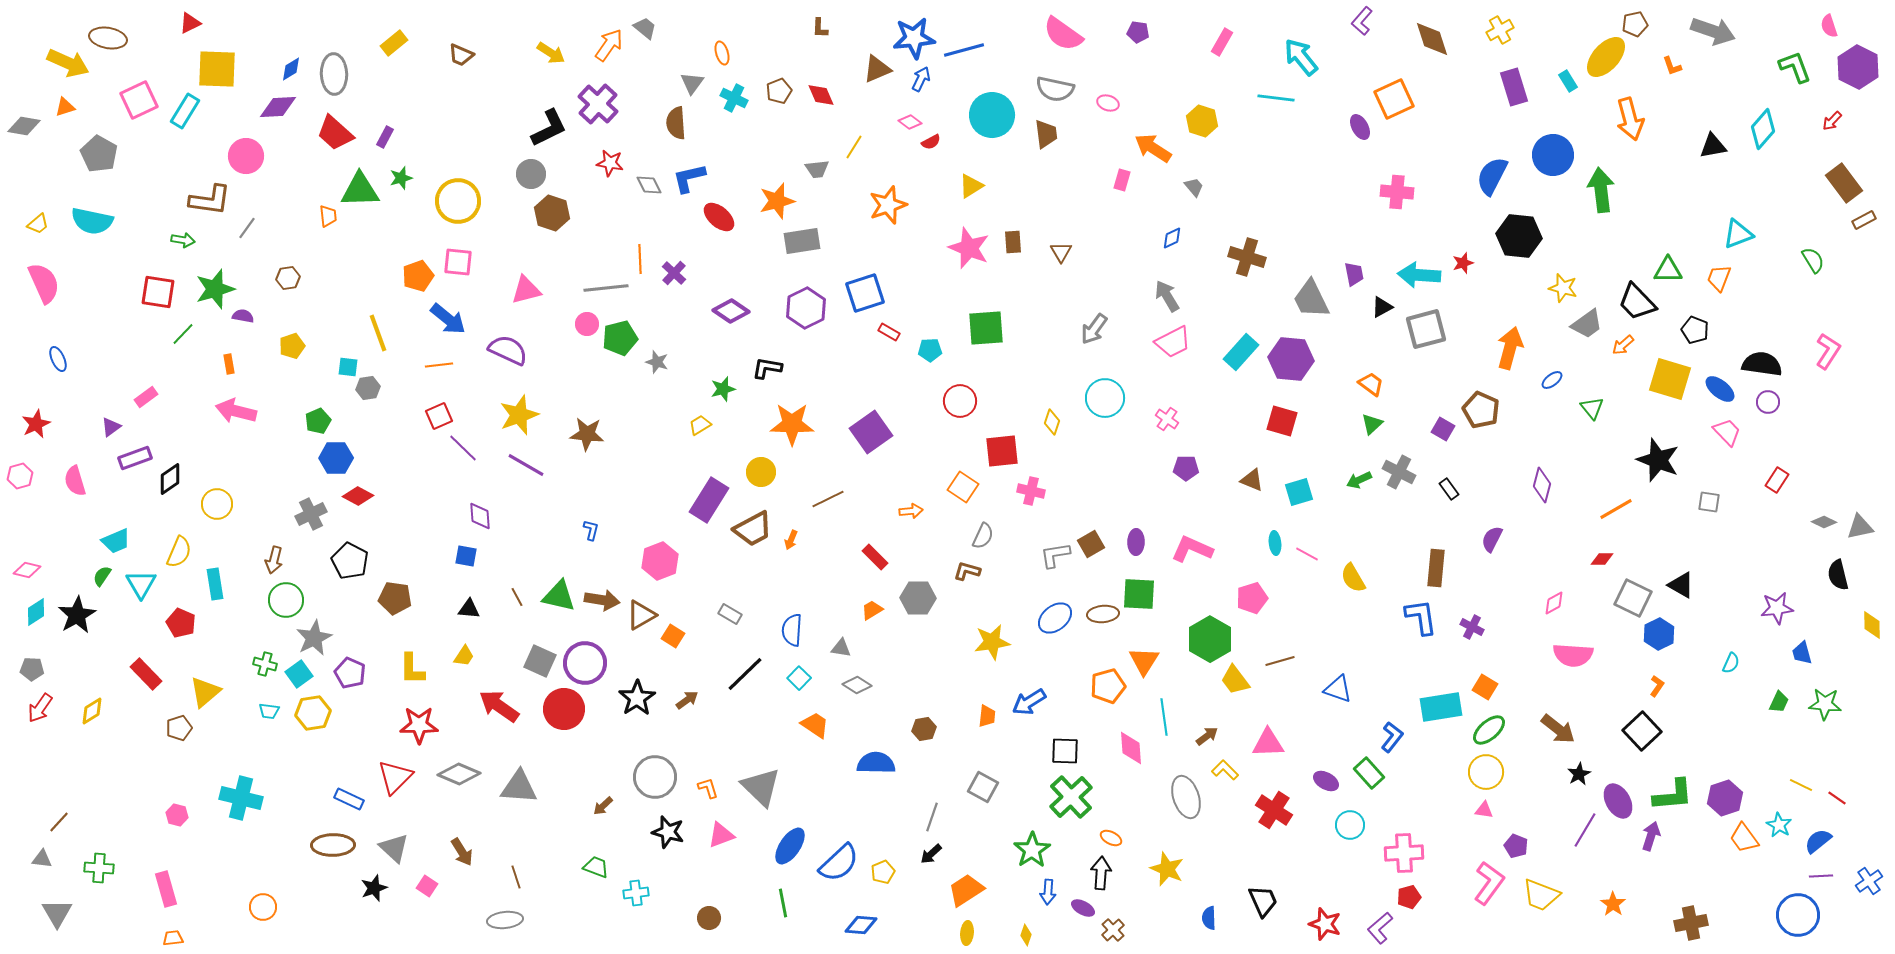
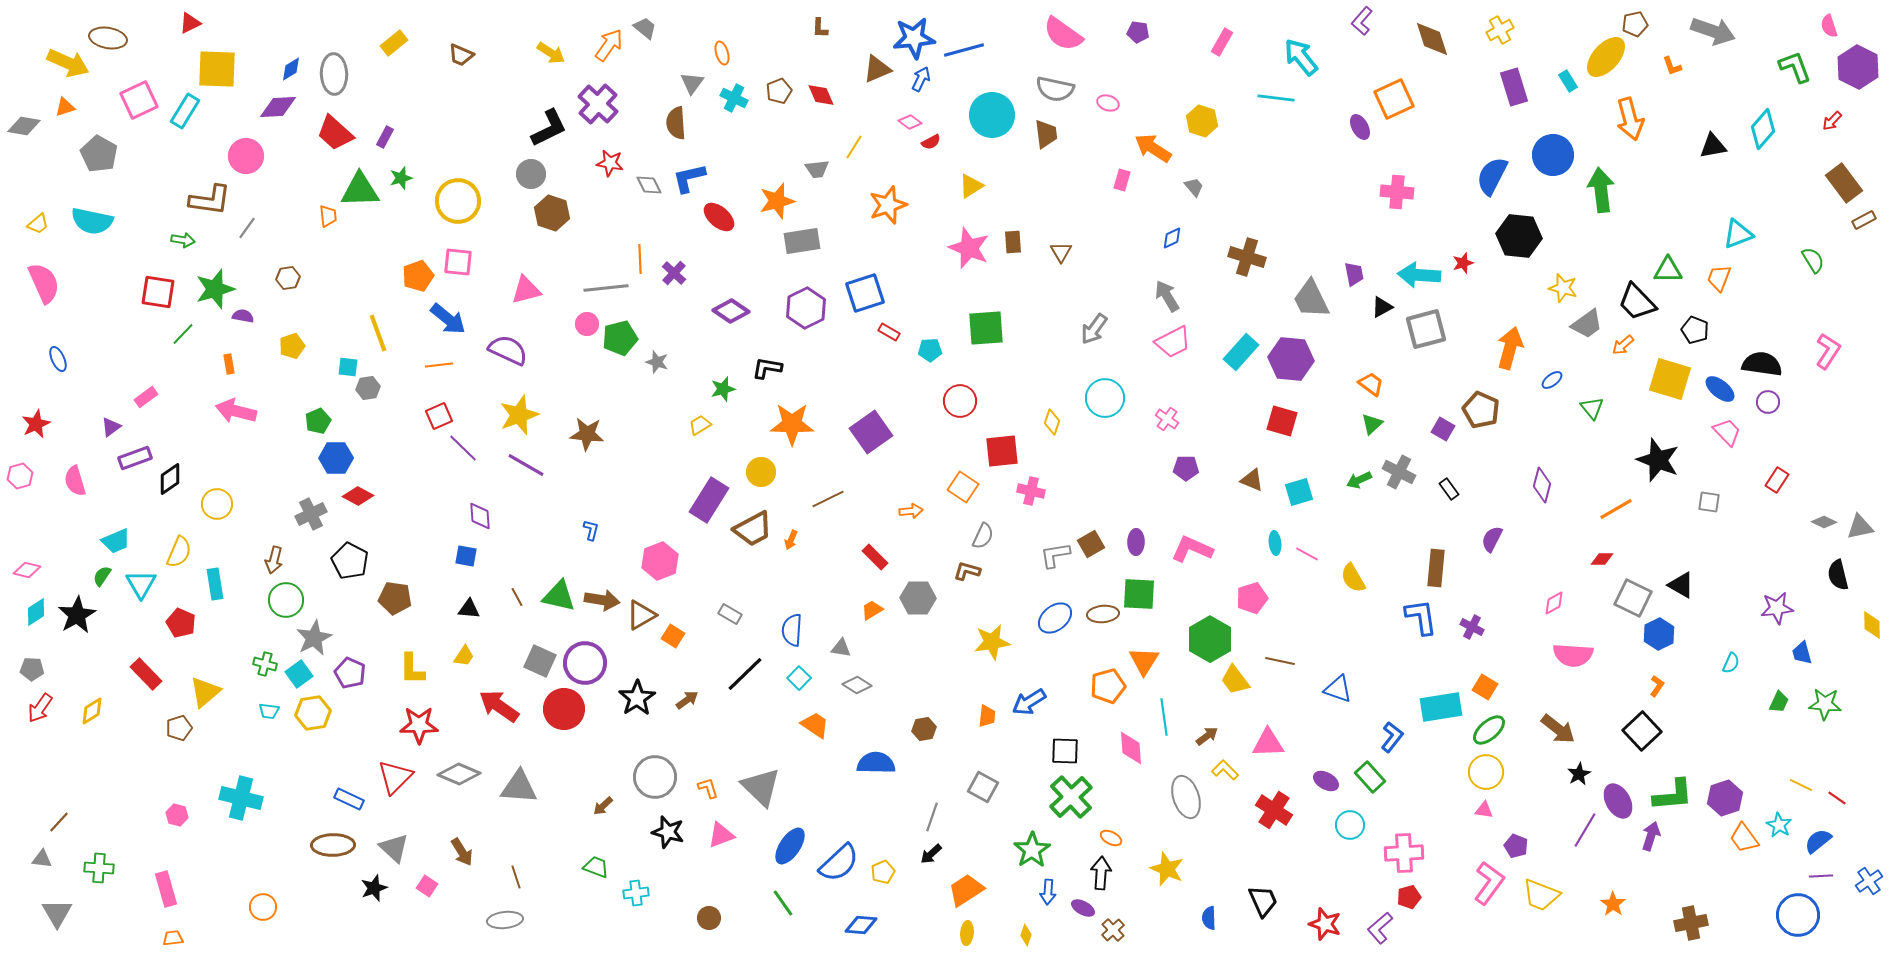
brown line at (1280, 661): rotated 28 degrees clockwise
green rectangle at (1369, 773): moved 1 px right, 4 px down
green line at (783, 903): rotated 24 degrees counterclockwise
